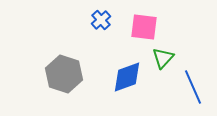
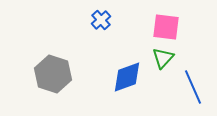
pink square: moved 22 px right
gray hexagon: moved 11 px left
